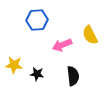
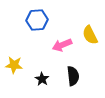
black star: moved 5 px right, 5 px down; rotated 24 degrees clockwise
